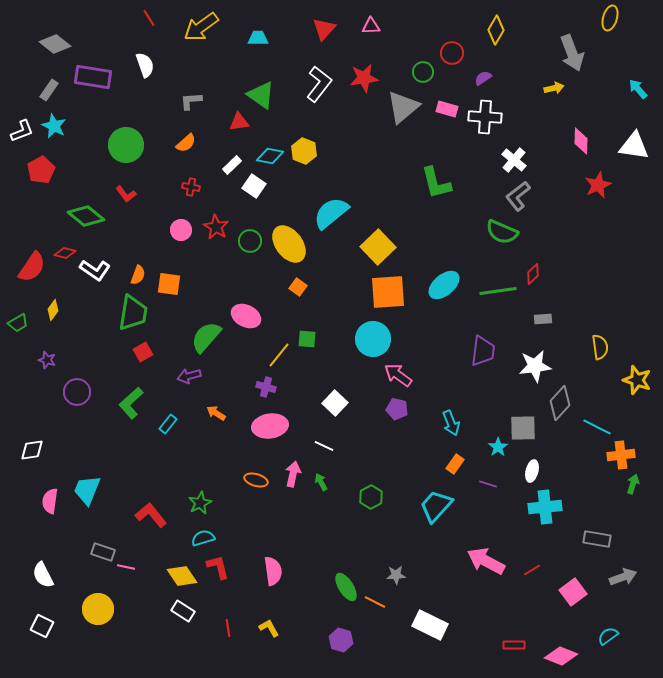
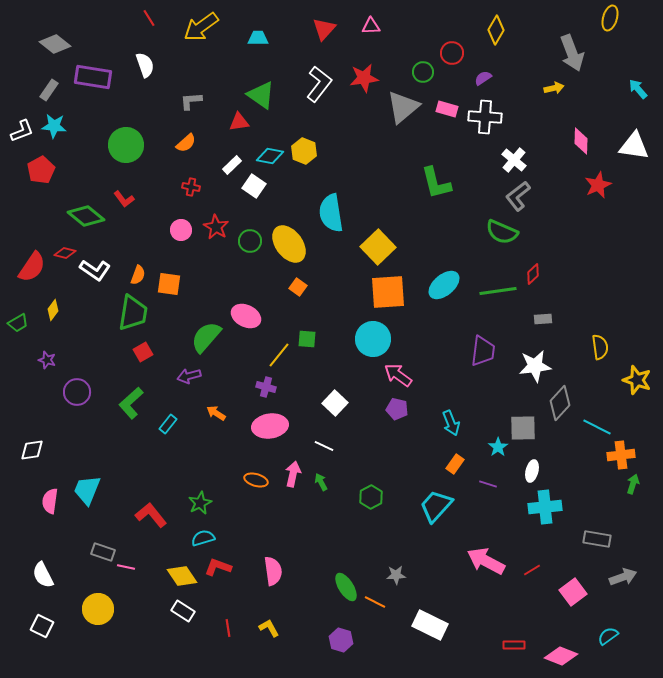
cyan star at (54, 126): rotated 20 degrees counterclockwise
red L-shape at (126, 194): moved 2 px left, 5 px down
cyan semicircle at (331, 213): rotated 60 degrees counterclockwise
red L-shape at (218, 567): rotated 56 degrees counterclockwise
